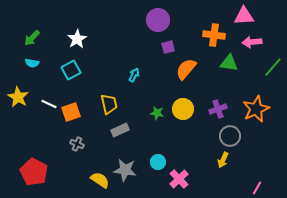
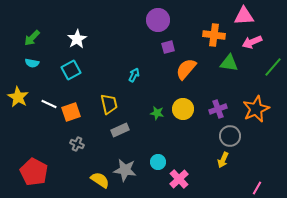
pink arrow: rotated 18 degrees counterclockwise
